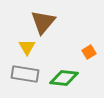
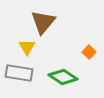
orange square: rotated 16 degrees counterclockwise
gray rectangle: moved 6 px left, 1 px up
green diamond: moved 1 px left, 1 px up; rotated 28 degrees clockwise
